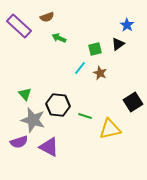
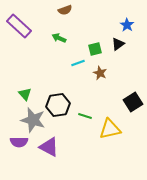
brown semicircle: moved 18 px right, 7 px up
cyan line: moved 2 px left, 5 px up; rotated 32 degrees clockwise
black hexagon: rotated 15 degrees counterclockwise
purple semicircle: rotated 18 degrees clockwise
